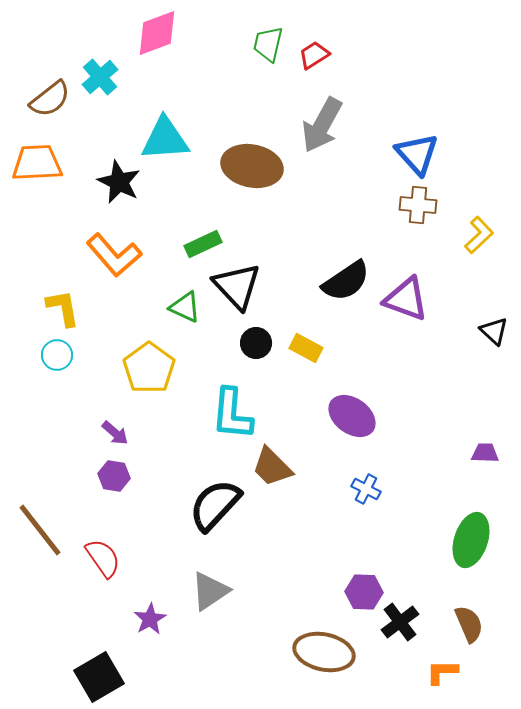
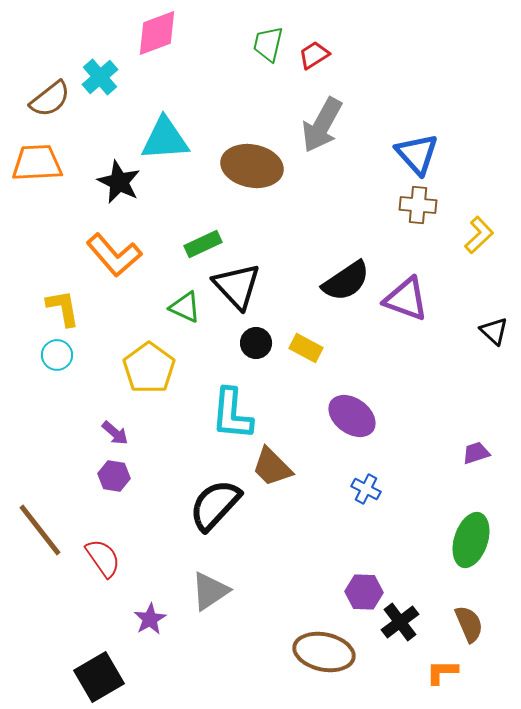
purple trapezoid at (485, 453): moved 9 px left; rotated 20 degrees counterclockwise
